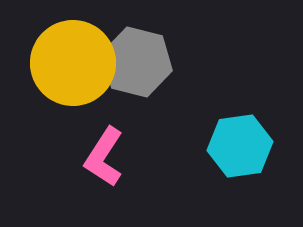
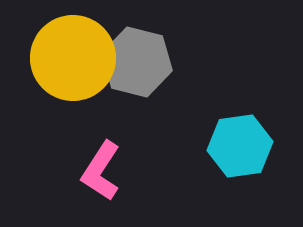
yellow circle: moved 5 px up
pink L-shape: moved 3 px left, 14 px down
